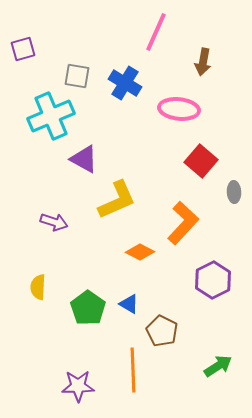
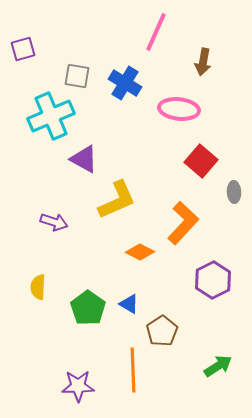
brown pentagon: rotated 12 degrees clockwise
